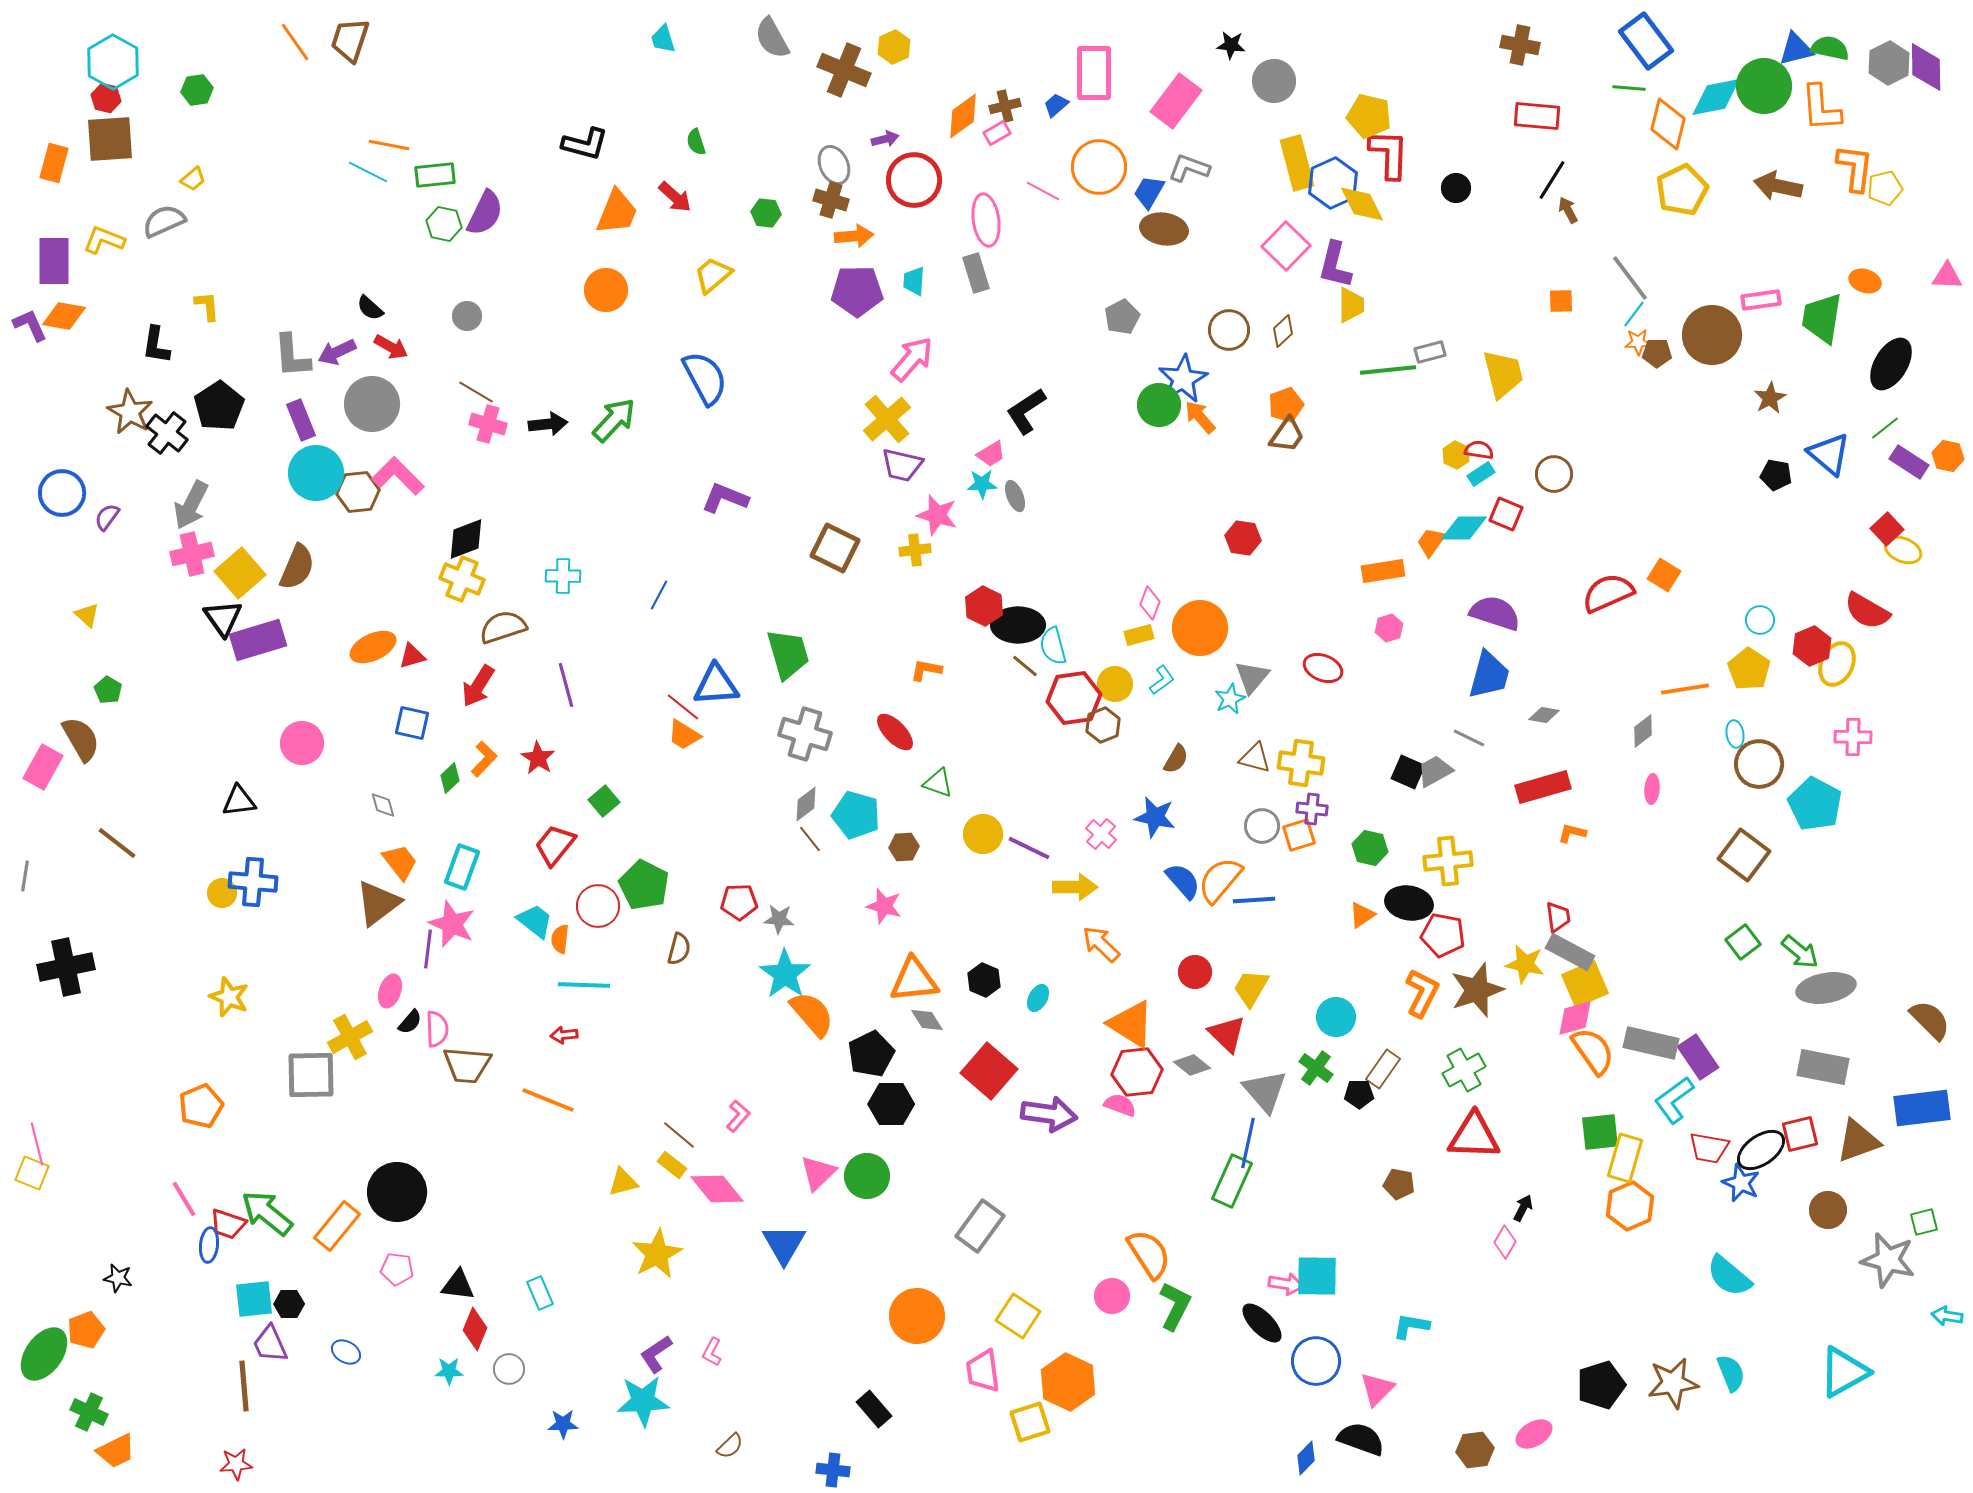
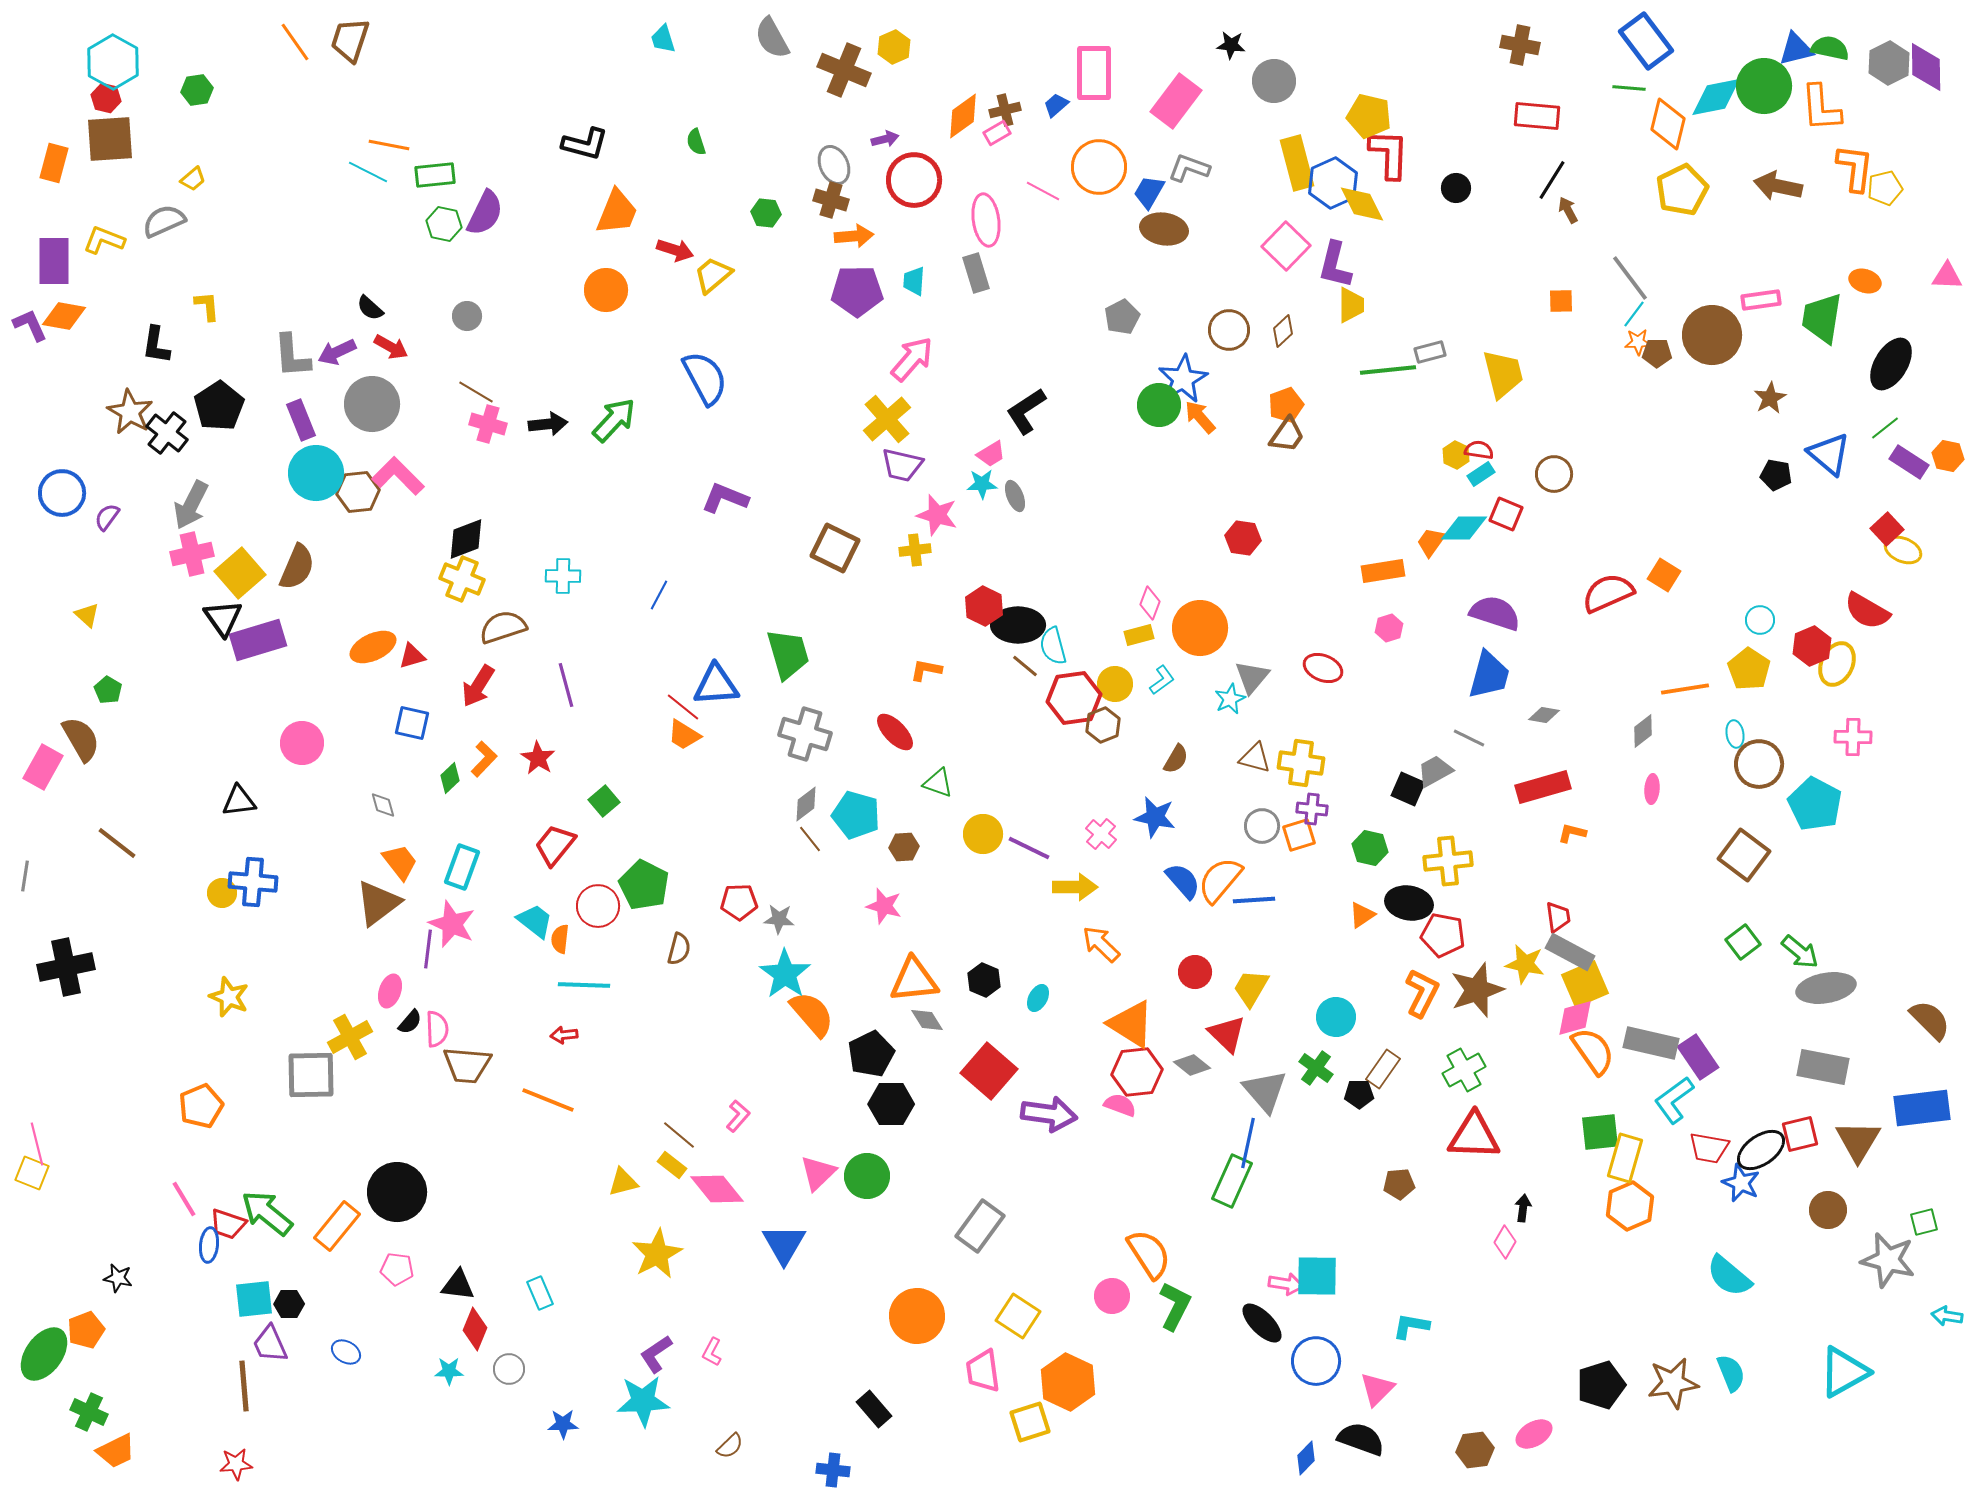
brown cross at (1005, 106): moved 4 px down
red arrow at (675, 197): moved 53 px down; rotated 24 degrees counterclockwise
black square at (1408, 772): moved 17 px down
brown triangle at (1858, 1141): rotated 39 degrees counterclockwise
brown pentagon at (1399, 1184): rotated 16 degrees counterclockwise
black arrow at (1523, 1208): rotated 20 degrees counterclockwise
